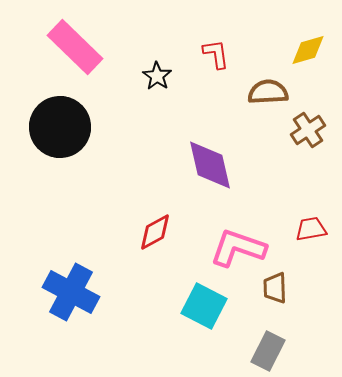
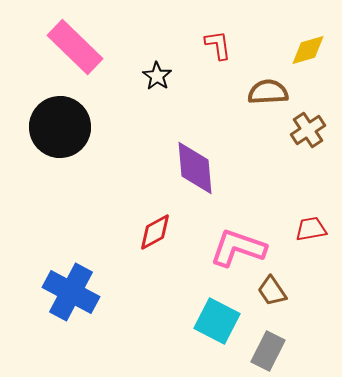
red L-shape: moved 2 px right, 9 px up
purple diamond: moved 15 px left, 3 px down; rotated 8 degrees clockwise
brown trapezoid: moved 3 px left, 3 px down; rotated 32 degrees counterclockwise
cyan square: moved 13 px right, 15 px down
